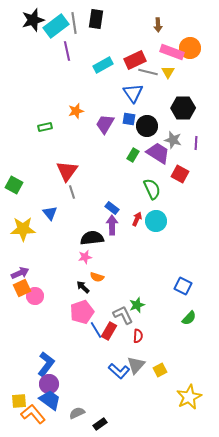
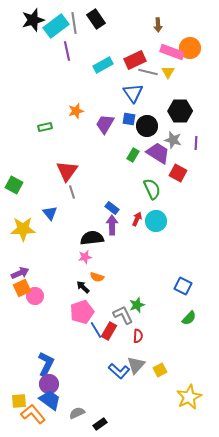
black rectangle at (96, 19): rotated 42 degrees counterclockwise
black hexagon at (183, 108): moved 3 px left, 3 px down
red square at (180, 174): moved 2 px left, 1 px up
blue L-shape at (46, 364): rotated 10 degrees counterclockwise
